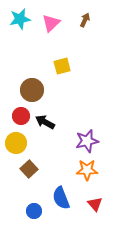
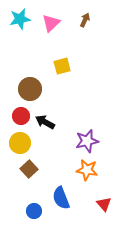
brown circle: moved 2 px left, 1 px up
yellow circle: moved 4 px right
orange star: rotated 10 degrees clockwise
red triangle: moved 9 px right
